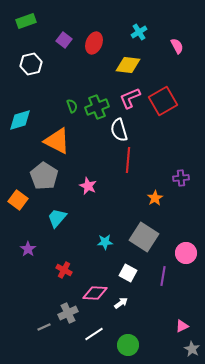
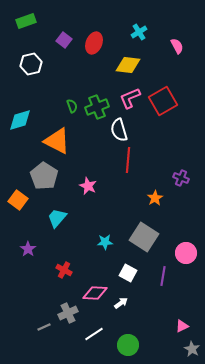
purple cross: rotated 28 degrees clockwise
